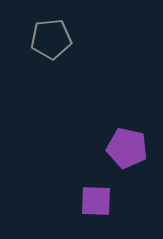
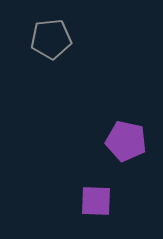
purple pentagon: moved 1 px left, 7 px up
